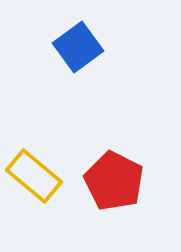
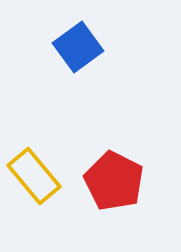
yellow rectangle: rotated 10 degrees clockwise
